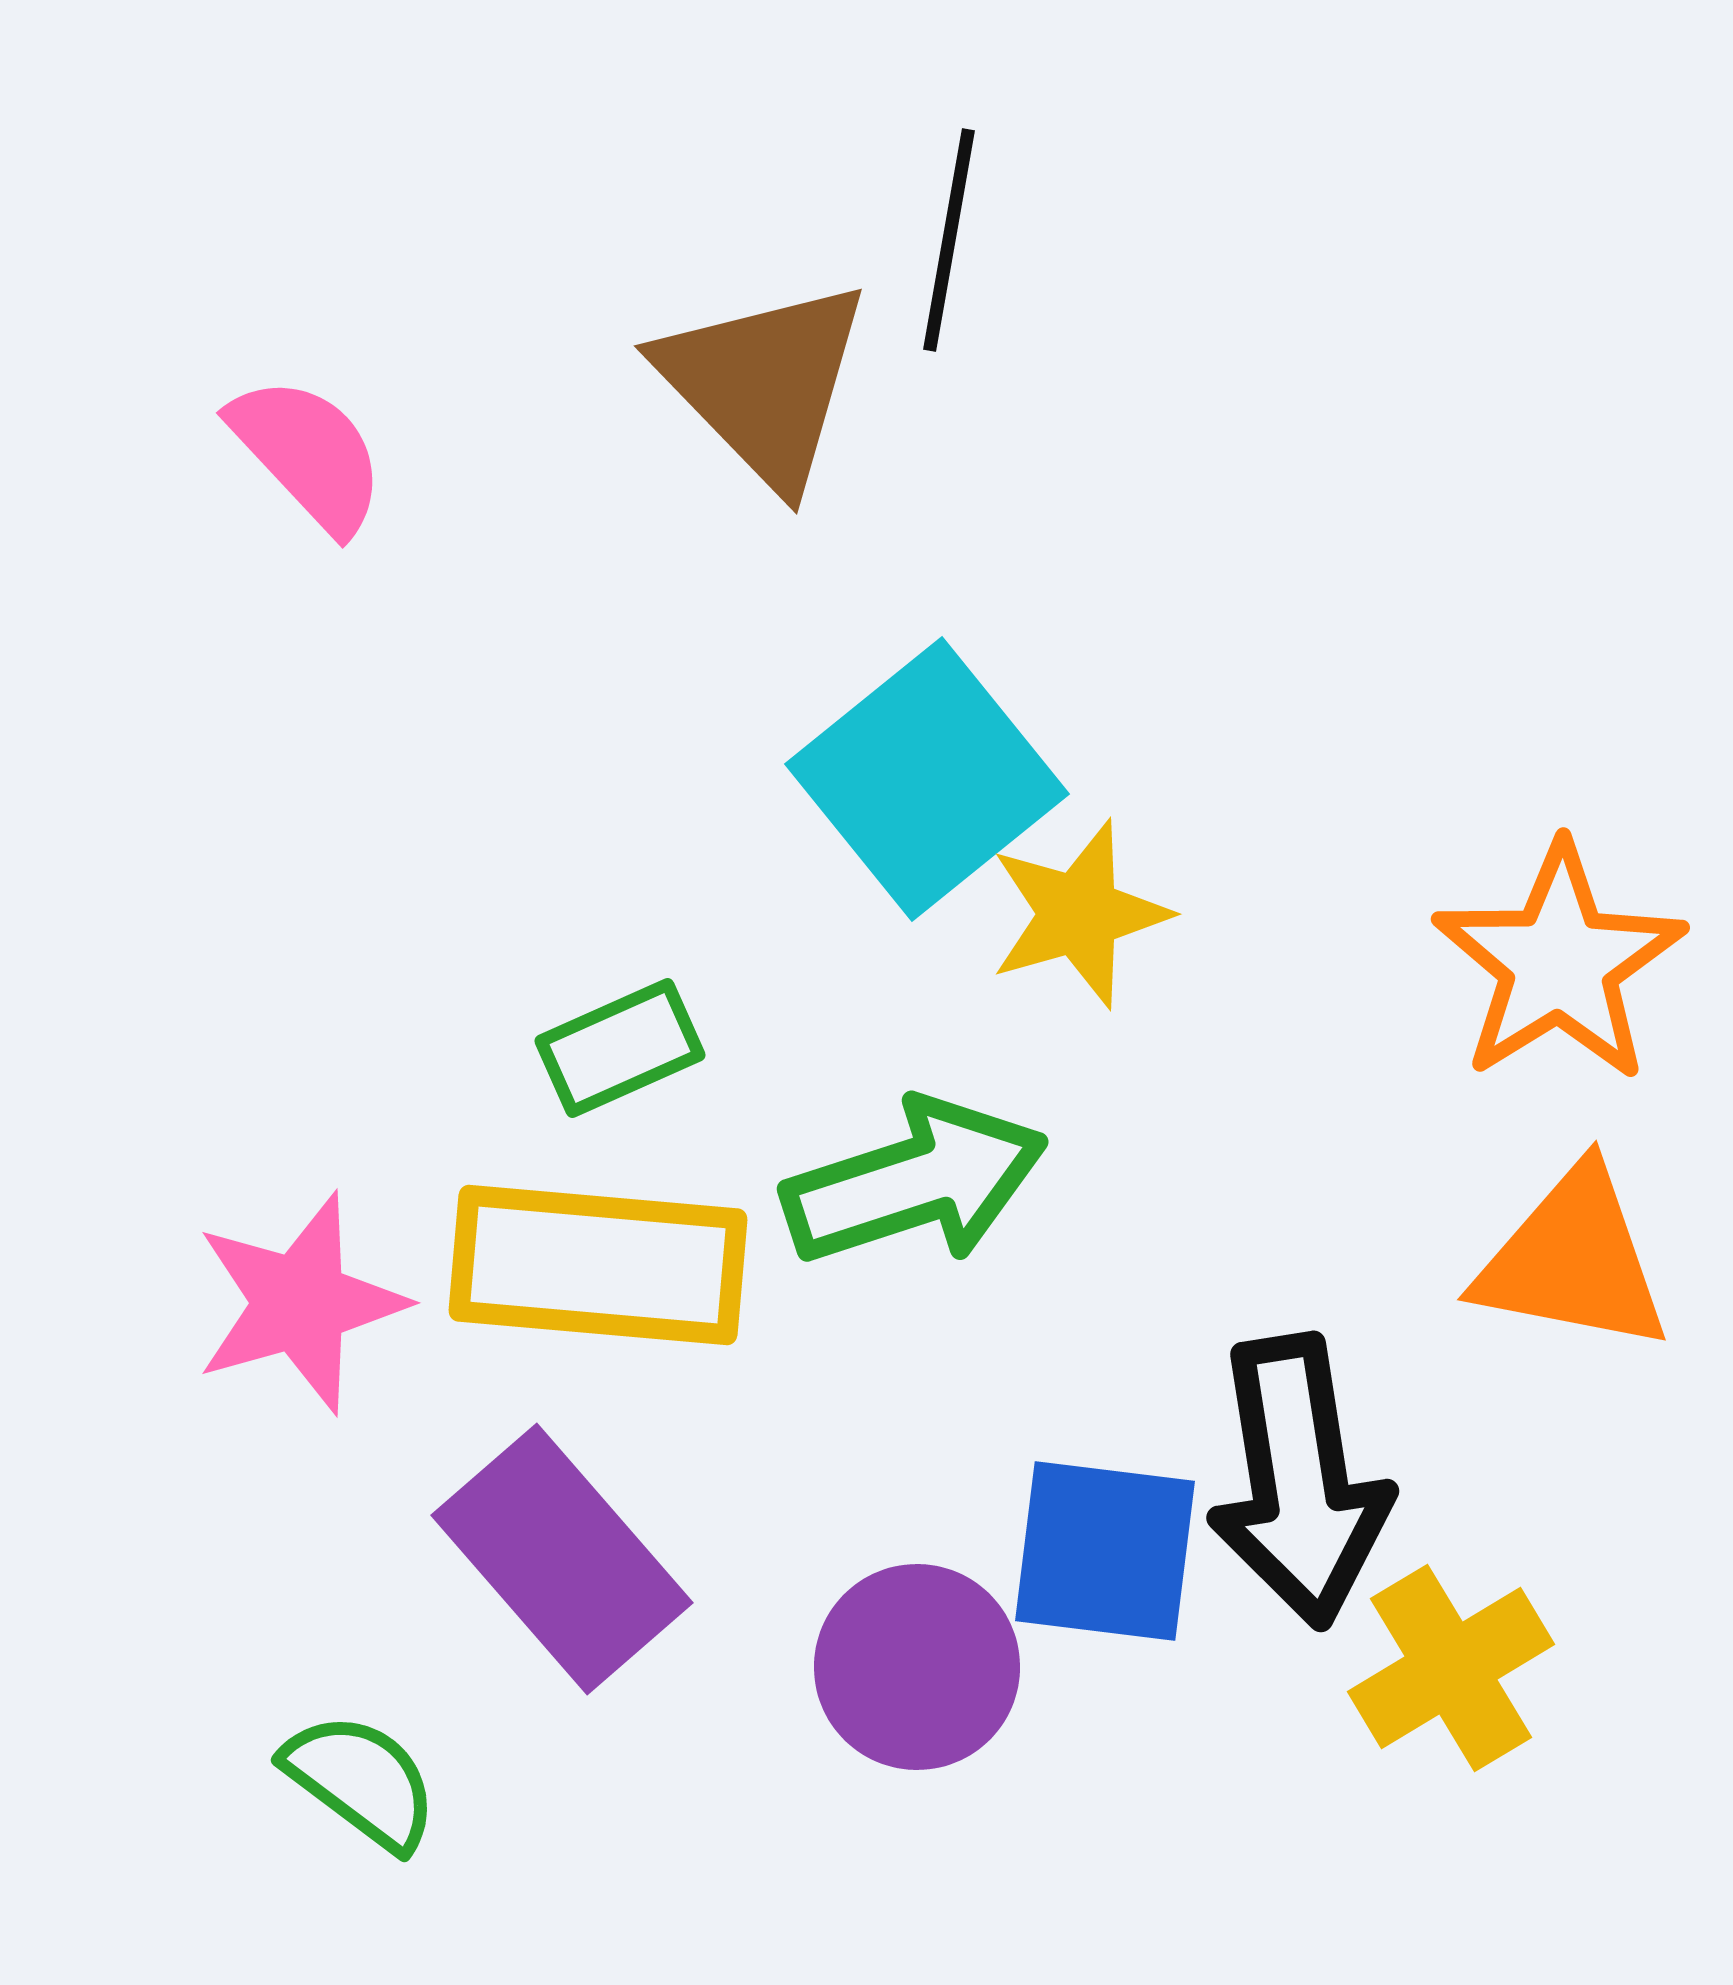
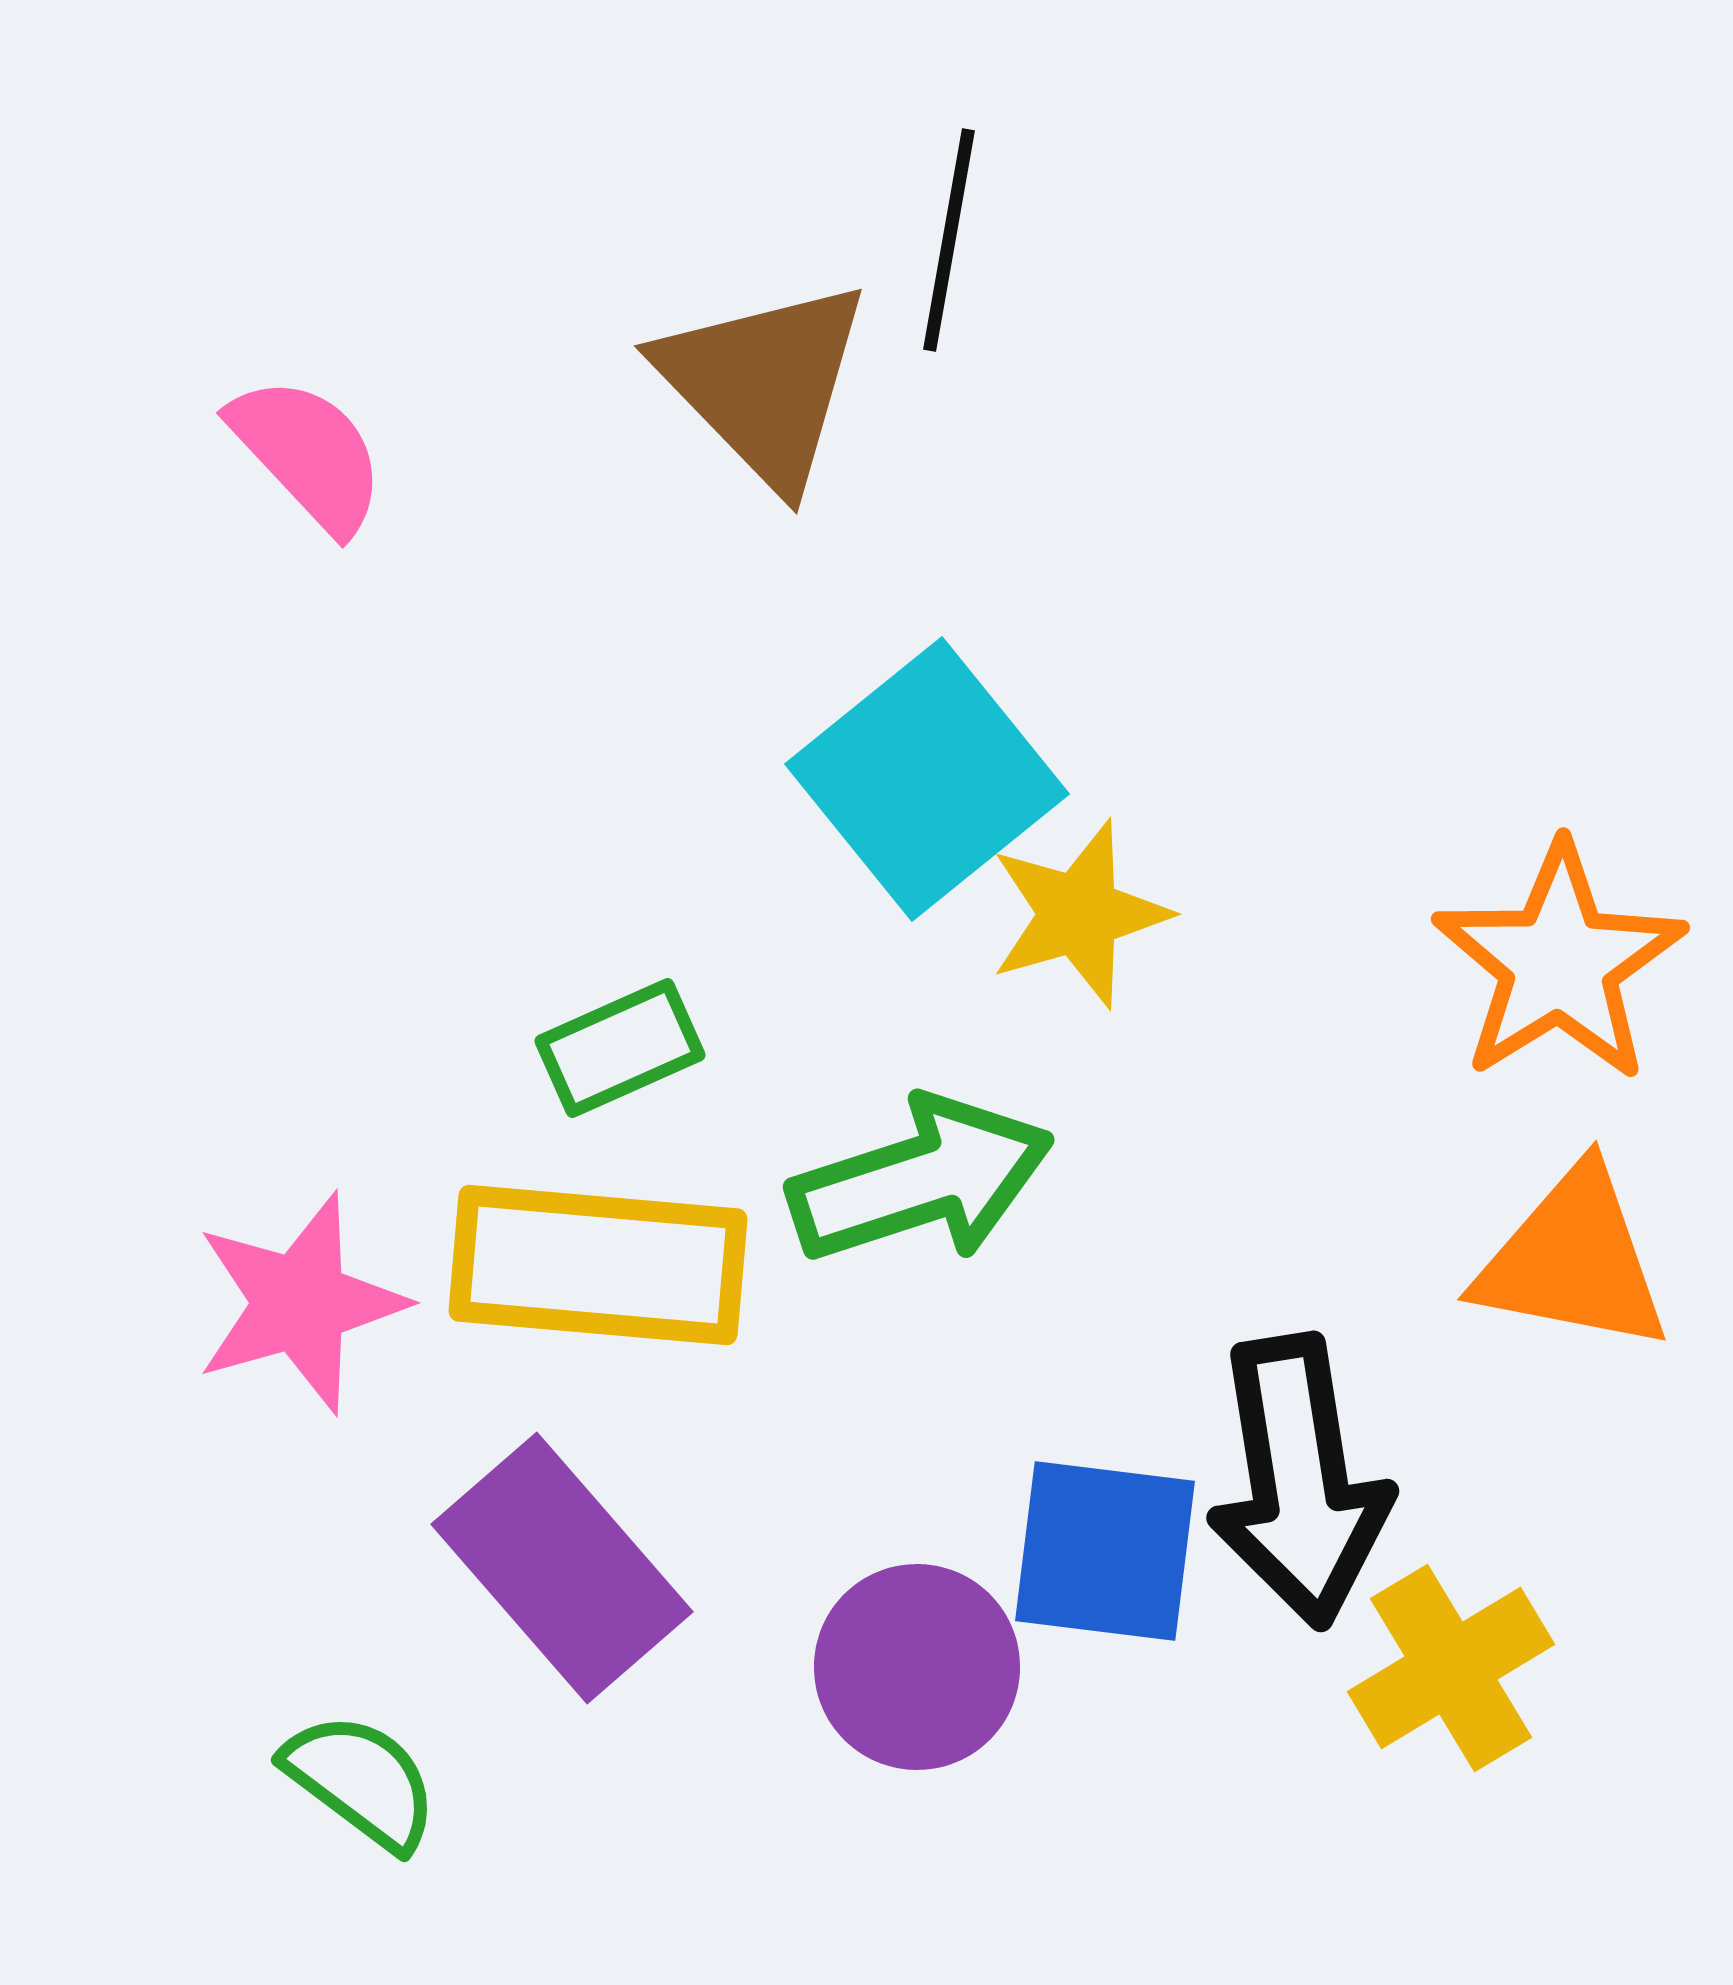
green arrow: moved 6 px right, 2 px up
purple rectangle: moved 9 px down
